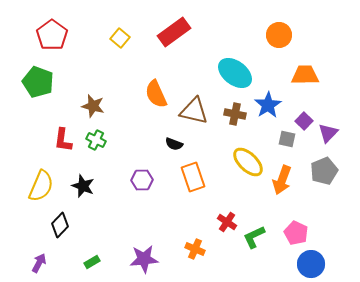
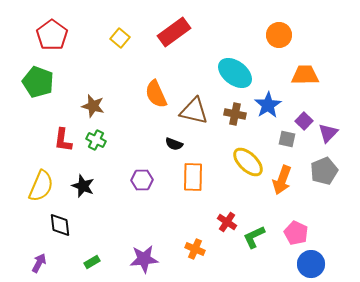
orange rectangle: rotated 20 degrees clockwise
black diamond: rotated 50 degrees counterclockwise
